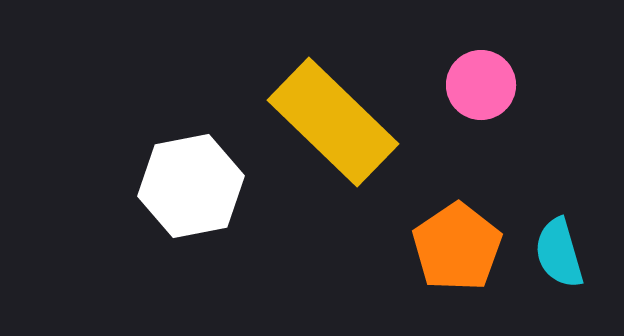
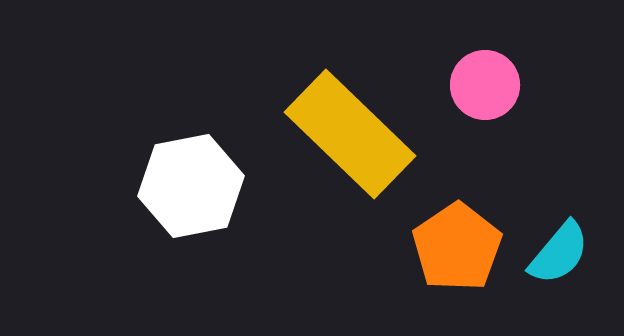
pink circle: moved 4 px right
yellow rectangle: moved 17 px right, 12 px down
cyan semicircle: rotated 124 degrees counterclockwise
